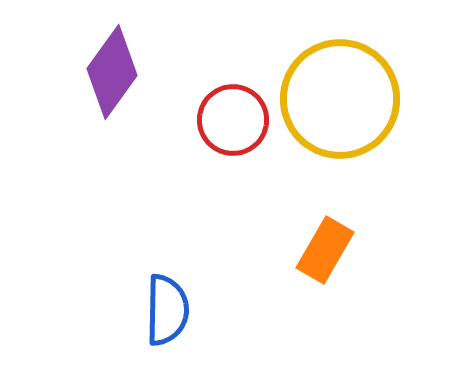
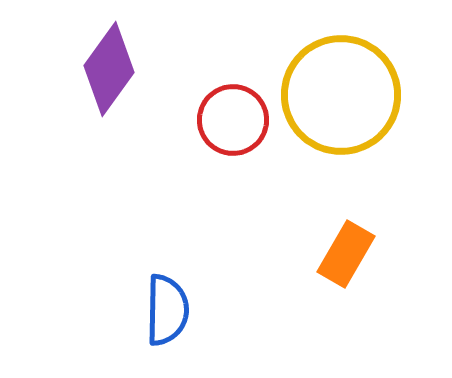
purple diamond: moved 3 px left, 3 px up
yellow circle: moved 1 px right, 4 px up
orange rectangle: moved 21 px right, 4 px down
